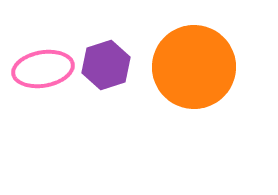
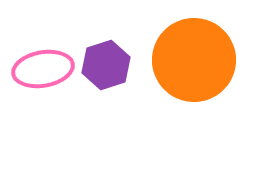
orange circle: moved 7 px up
